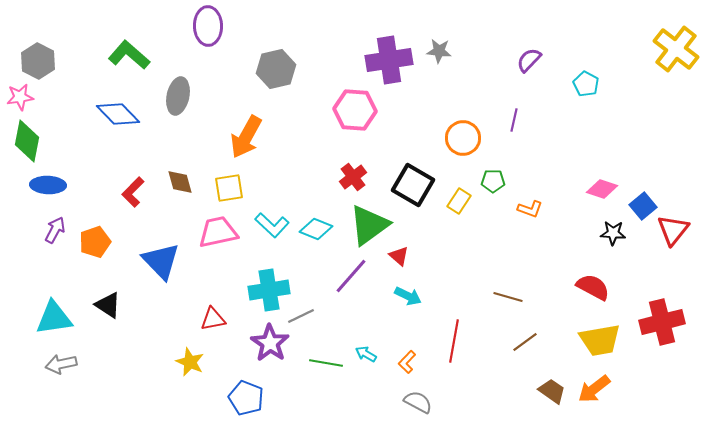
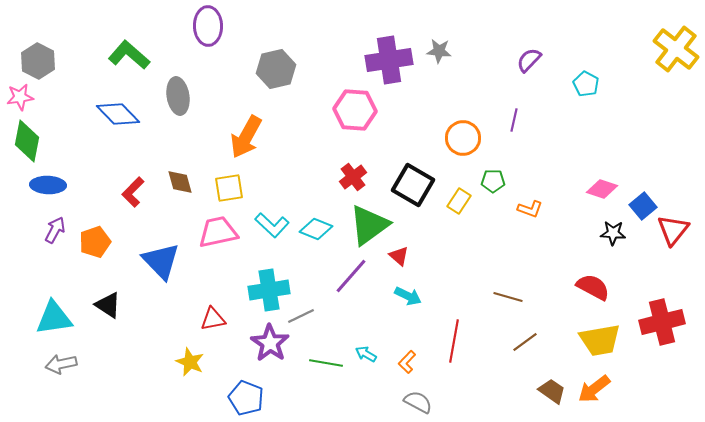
gray ellipse at (178, 96): rotated 21 degrees counterclockwise
